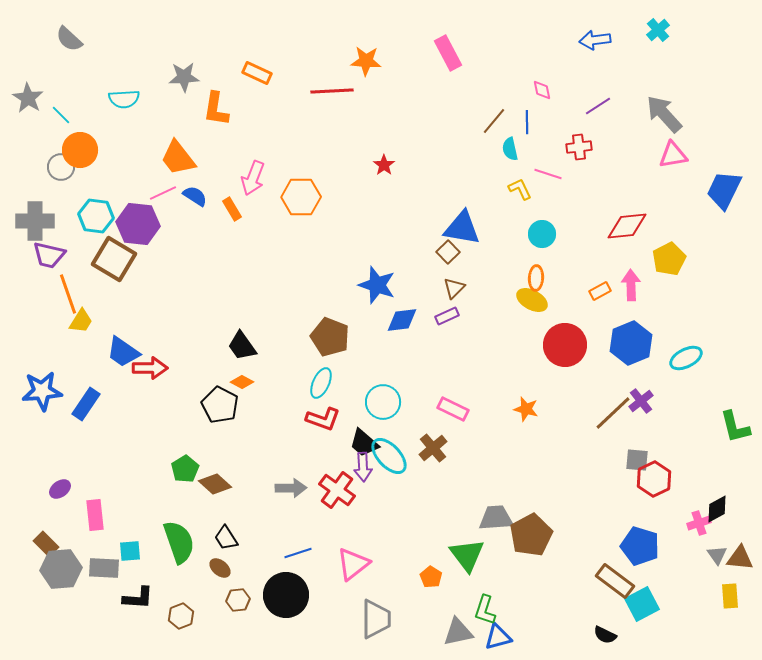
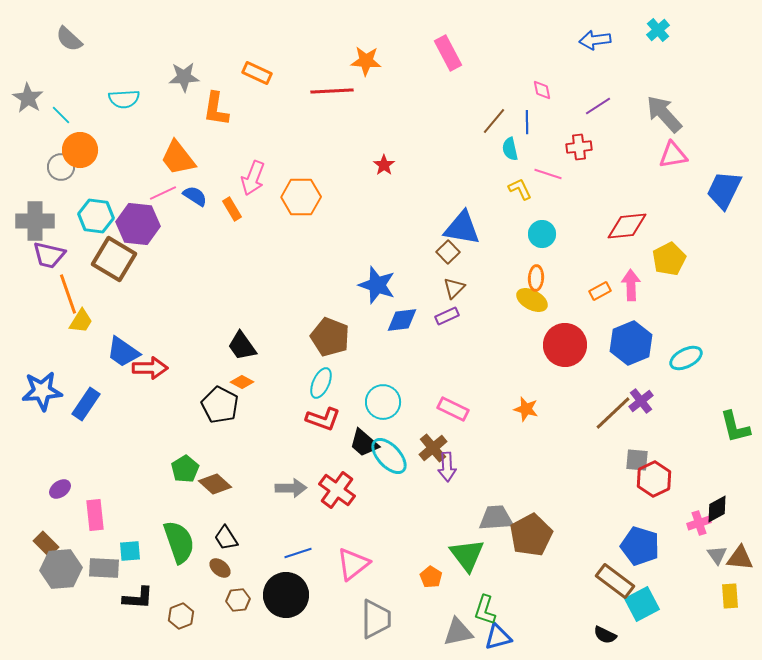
purple arrow at (363, 467): moved 84 px right
